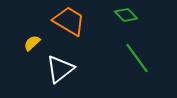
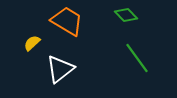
orange trapezoid: moved 2 px left
